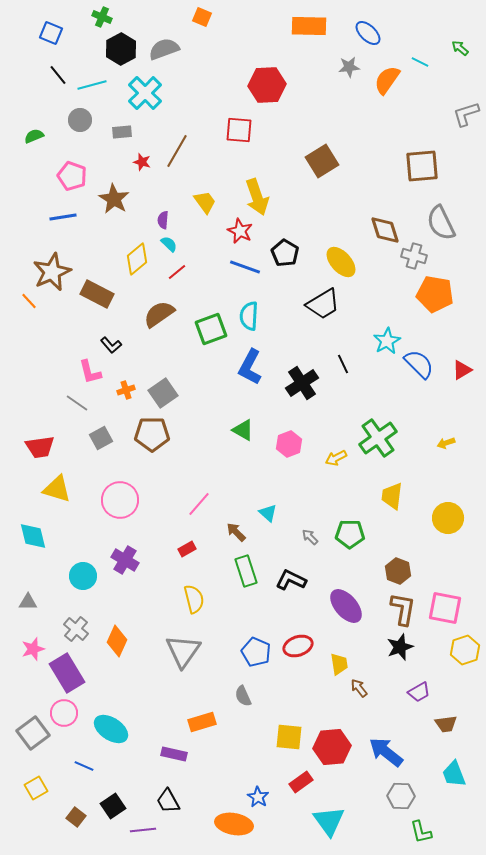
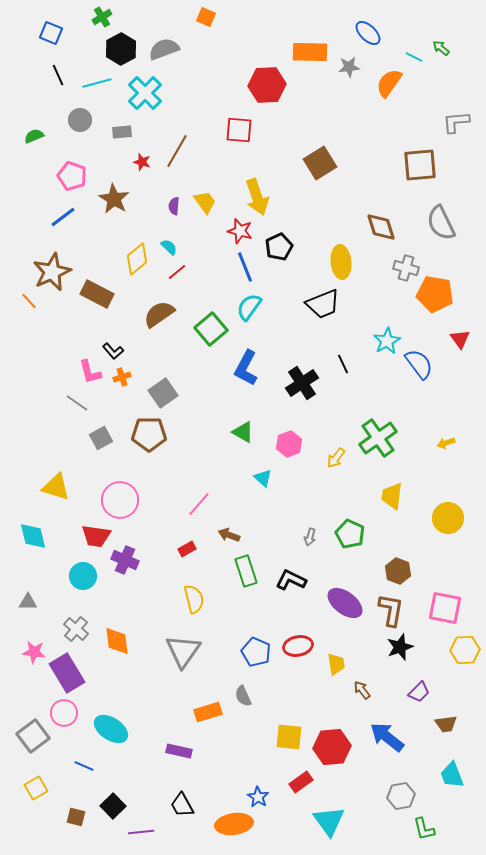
green cross at (102, 17): rotated 36 degrees clockwise
orange square at (202, 17): moved 4 px right
orange rectangle at (309, 26): moved 1 px right, 26 px down
green arrow at (460, 48): moved 19 px left
cyan line at (420, 62): moved 6 px left, 5 px up
black line at (58, 75): rotated 15 degrees clockwise
orange semicircle at (387, 80): moved 2 px right, 3 px down
cyan line at (92, 85): moved 5 px right, 2 px up
gray L-shape at (466, 114): moved 10 px left, 8 px down; rotated 12 degrees clockwise
brown square at (322, 161): moved 2 px left, 2 px down
brown square at (422, 166): moved 2 px left, 1 px up
blue line at (63, 217): rotated 28 degrees counterclockwise
purple semicircle at (163, 220): moved 11 px right, 14 px up
brown diamond at (385, 230): moved 4 px left, 3 px up
red star at (240, 231): rotated 10 degrees counterclockwise
cyan semicircle at (169, 244): moved 3 px down
black pentagon at (285, 253): moved 6 px left, 6 px up; rotated 16 degrees clockwise
gray cross at (414, 256): moved 8 px left, 12 px down
yellow ellipse at (341, 262): rotated 36 degrees clockwise
blue line at (245, 267): rotated 48 degrees clockwise
black trapezoid at (323, 304): rotated 9 degrees clockwise
cyan semicircle at (249, 316): moved 9 px up; rotated 32 degrees clockwise
green square at (211, 329): rotated 20 degrees counterclockwise
black L-shape at (111, 345): moved 2 px right, 6 px down
blue semicircle at (419, 364): rotated 8 degrees clockwise
blue L-shape at (250, 367): moved 4 px left, 1 px down
red triangle at (462, 370): moved 2 px left, 31 px up; rotated 35 degrees counterclockwise
orange cross at (126, 390): moved 4 px left, 13 px up
green triangle at (243, 430): moved 2 px down
brown pentagon at (152, 434): moved 3 px left
red trapezoid at (40, 447): moved 56 px right, 89 px down; rotated 16 degrees clockwise
yellow arrow at (336, 458): rotated 25 degrees counterclockwise
yellow triangle at (57, 489): moved 1 px left, 2 px up
cyan triangle at (268, 513): moved 5 px left, 35 px up
brown arrow at (236, 532): moved 7 px left, 3 px down; rotated 25 degrees counterclockwise
green pentagon at (350, 534): rotated 24 degrees clockwise
gray arrow at (310, 537): rotated 120 degrees counterclockwise
purple cross at (125, 560): rotated 8 degrees counterclockwise
purple ellipse at (346, 606): moved 1 px left, 3 px up; rotated 12 degrees counterclockwise
brown L-shape at (403, 609): moved 12 px left, 1 px down
orange diamond at (117, 641): rotated 32 degrees counterclockwise
red ellipse at (298, 646): rotated 8 degrees clockwise
pink star at (33, 649): moved 1 px right, 3 px down; rotated 25 degrees clockwise
yellow hexagon at (465, 650): rotated 16 degrees clockwise
yellow trapezoid at (339, 664): moved 3 px left
brown arrow at (359, 688): moved 3 px right, 2 px down
purple trapezoid at (419, 692): rotated 15 degrees counterclockwise
orange rectangle at (202, 722): moved 6 px right, 10 px up
gray square at (33, 733): moved 3 px down
blue arrow at (386, 752): moved 1 px right, 15 px up
purple rectangle at (174, 754): moved 5 px right, 3 px up
cyan trapezoid at (454, 774): moved 2 px left, 1 px down
gray hexagon at (401, 796): rotated 12 degrees counterclockwise
black trapezoid at (168, 801): moved 14 px right, 4 px down
black square at (113, 806): rotated 10 degrees counterclockwise
brown square at (76, 817): rotated 24 degrees counterclockwise
orange ellipse at (234, 824): rotated 18 degrees counterclockwise
purple line at (143, 830): moved 2 px left, 2 px down
green L-shape at (421, 832): moved 3 px right, 3 px up
